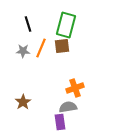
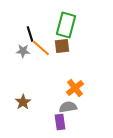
black line: moved 2 px right, 10 px down
orange line: rotated 72 degrees counterclockwise
orange cross: rotated 18 degrees counterclockwise
